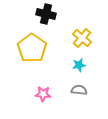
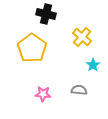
yellow cross: moved 1 px up
cyan star: moved 14 px right; rotated 24 degrees counterclockwise
